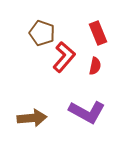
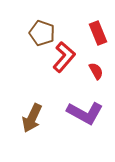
red semicircle: moved 1 px right, 5 px down; rotated 42 degrees counterclockwise
purple L-shape: moved 2 px left, 1 px down
brown arrow: rotated 120 degrees clockwise
